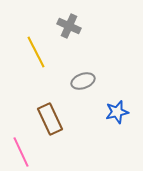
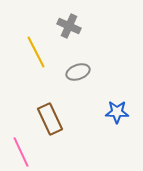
gray ellipse: moved 5 px left, 9 px up
blue star: rotated 15 degrees clockwise
